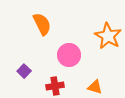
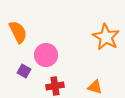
orange semicircle: moved 24 px left, 8 px down
orange star: moved 2 px left, 1 px down
pink circle: moved 23 px left
purple square: rotated 16 degrees counterclockwise
